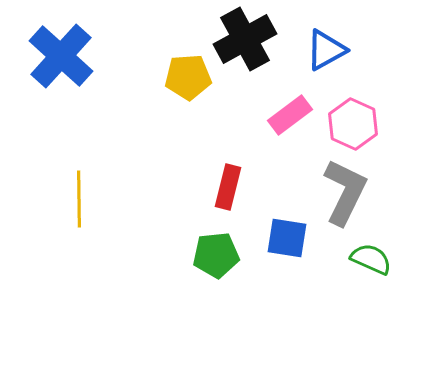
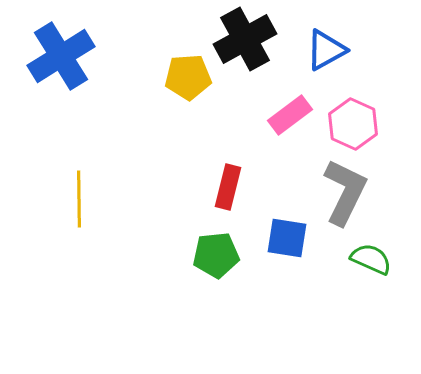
blue cross: rotated 16 degrees clockwise
